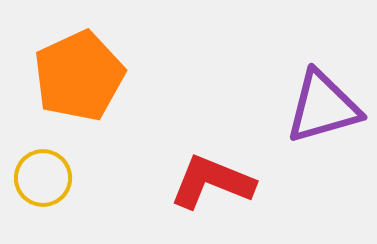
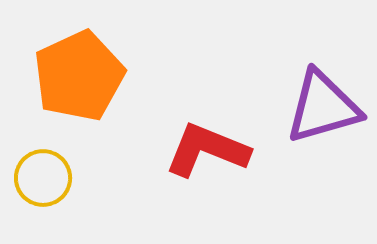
red L-shape: moved 5 px left, 32 px up
